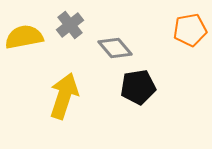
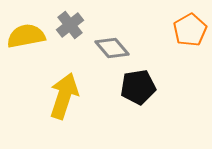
orange pentagon: rotated 20 degrees counterclockwise
yellow semicircle: moved 2 px right, 1 px up
gray diamond: moved 3 px left
